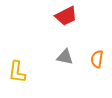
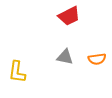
red trapezoid: moved 3 px right
orange semicircle: rotated 108 degrees counterclockwise
